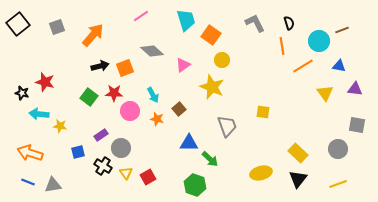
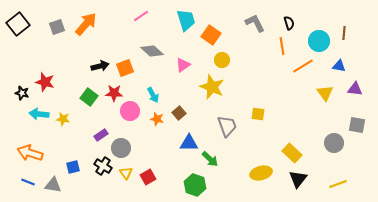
brown line at (342, 30): moved 2 px right, 3 px down; rotated 64 degrees counterclockwise
orange arrow at (93, 35): moved 7 px left, 11 px up
brown square at (179, 109): moved 4 px down
yellow square at (263, 112): moved 5 px left, 2 px down
yellow star at (60, 126): moved 3 px right, 7 px up
gray circle at (338, 149): moved 4 px left, 6 px up
blue square at (78, 152): moved 5 px left, 15 px down
yellow rectangle at (298, 153): moved 6 px left
gray triangle at (53, 185): rotated 18 degrees clockwise
